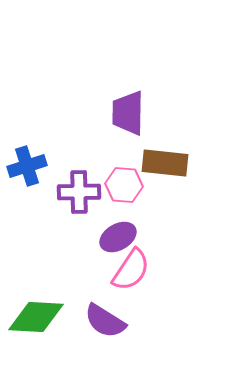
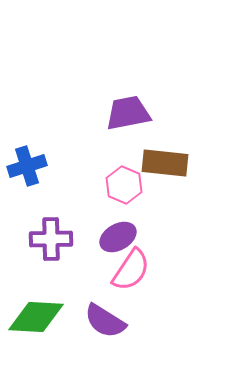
purple trapezoid: rotated 78 degrees clockwise
pink hexagon: rotated 18 degrees clockwise
purple cross: moved 28 px left, 47 px down
